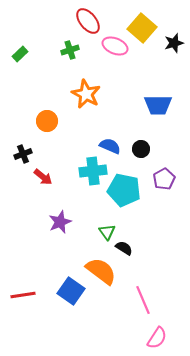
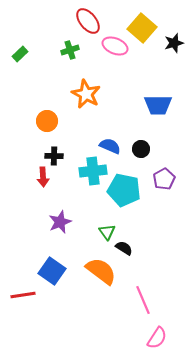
black cross: moved 31 px right, 2 px down; rotated 24 degrees clockwise
red arrow: rotated 48 degrees clockwise
blue square: moved 19 px left, 20 px up
